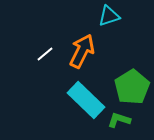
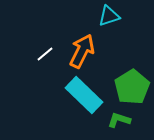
cyan rectangle: moved 2 px left, 5 px up
